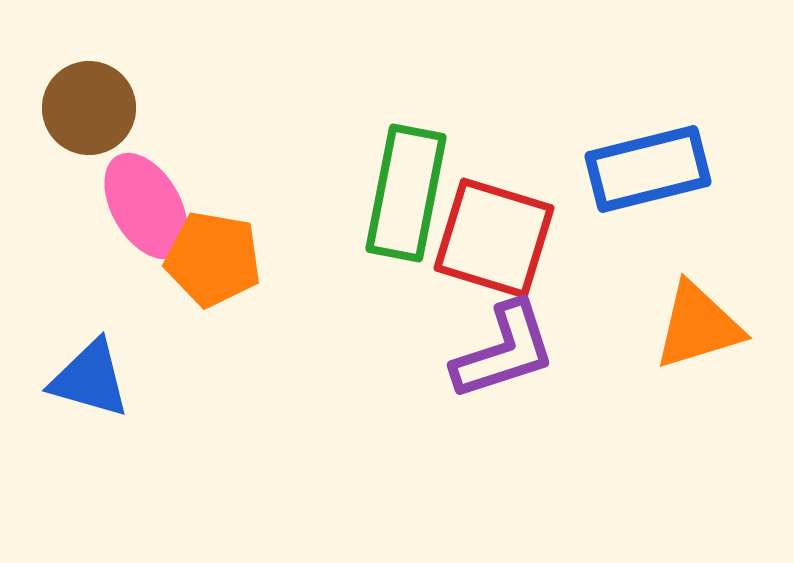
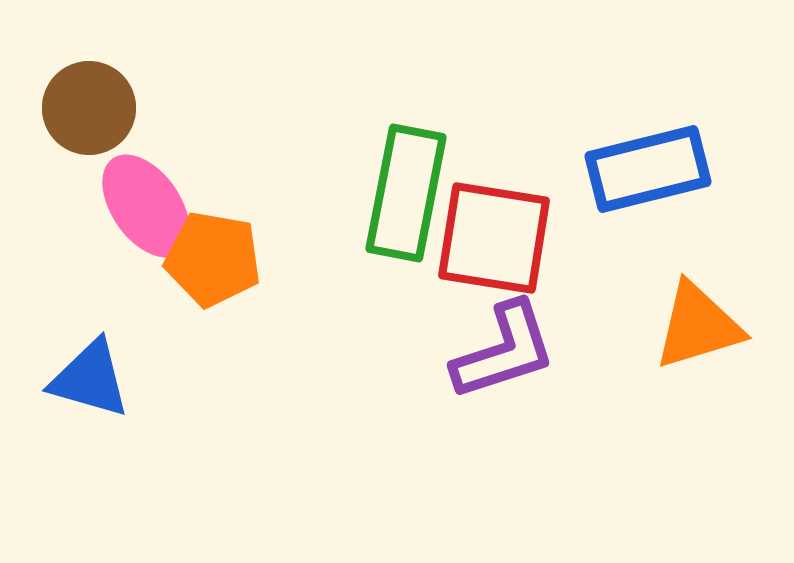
pink ellipse: rotated 5 degrees counterclockwise
red square: rotated 8 degrees counterclockwise
